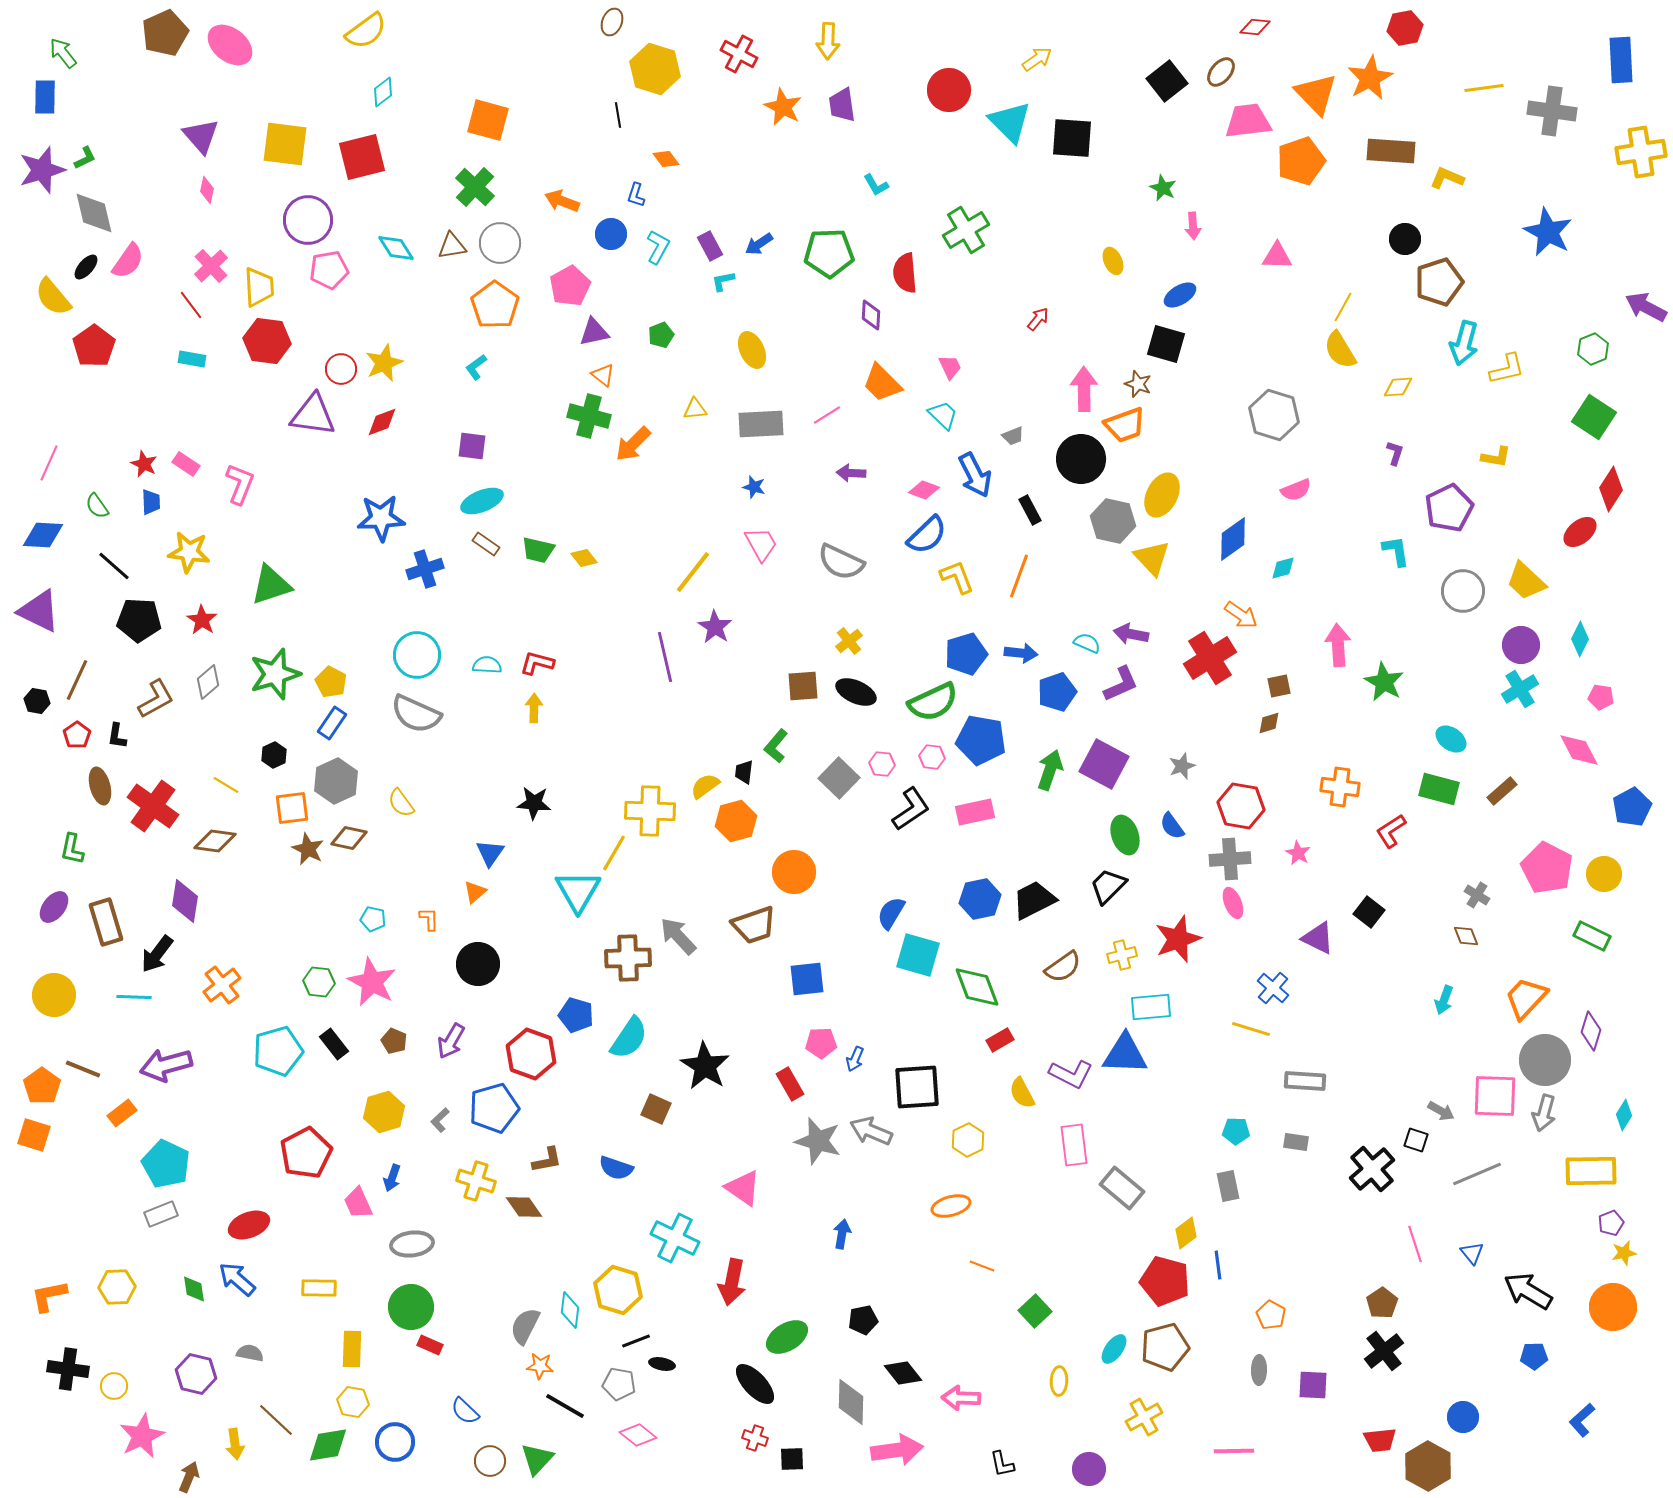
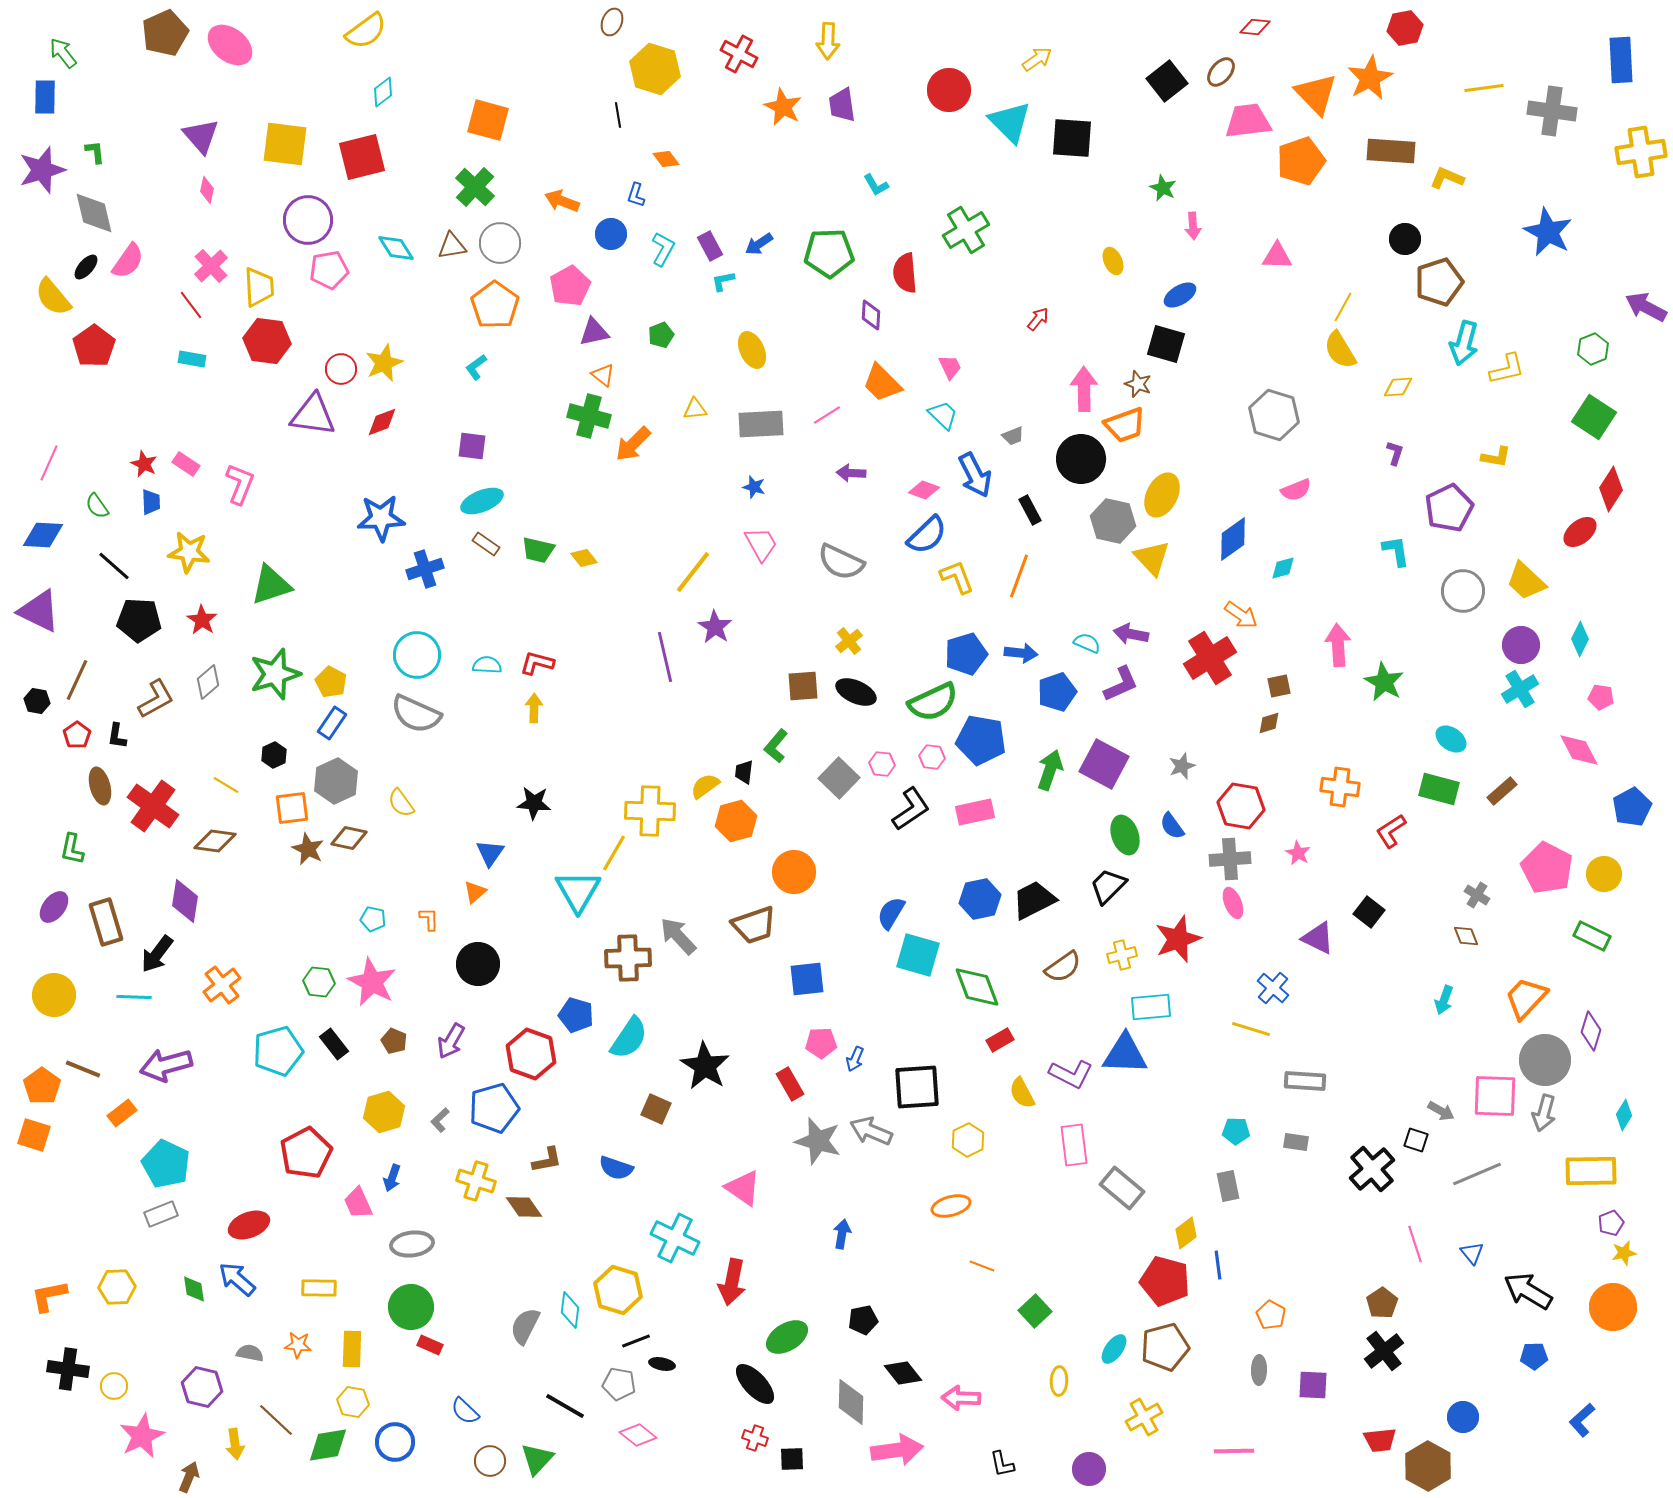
green L-shape at (85, 158): moved 10 px right, 6 px up; rotated 70 degrees counterclockwise
cyan L-shape at (658, 247): moved 5 px right, 2 px down
orange star at (540, 1366): moved 242 px left, 21 px up
purple hexagon at (196, 1374): moved 6 px right, 13 px down
